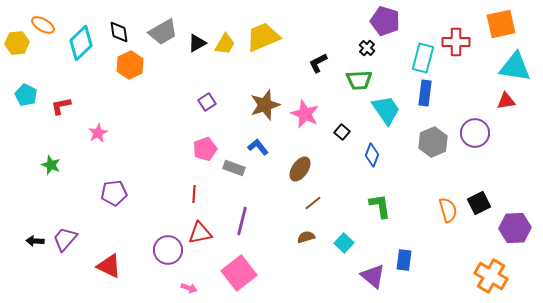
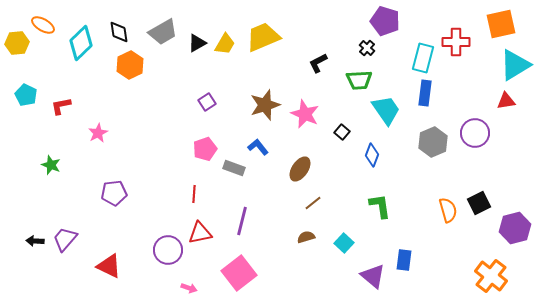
cyan triangle at (515, 67): moved 2 px up; rotated 40 degrees counterclockwise
purple hexagon at (515, 228): rotated 12 degrees counterclockwise
orange cross at (491, 276): rotated 8 degrees clockwise
